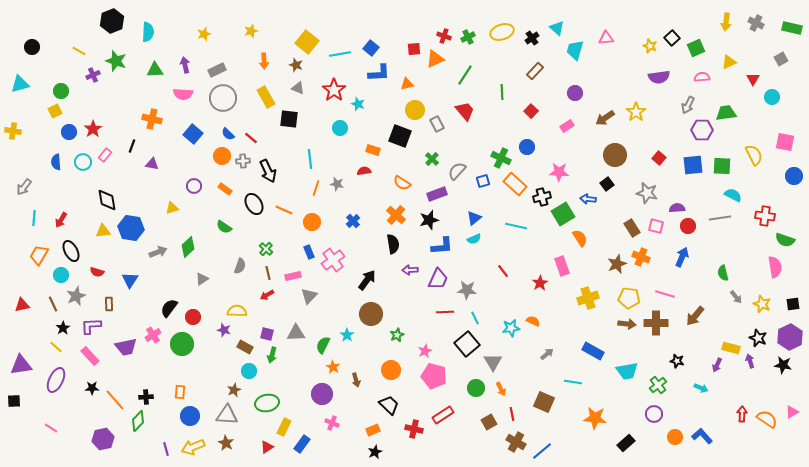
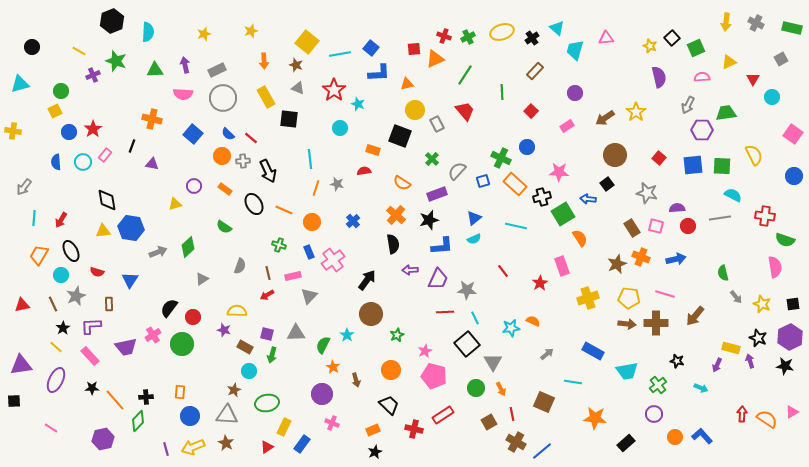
purple semicircle at (659, 77): rotated 95 degrees counterclockwise
pink square at (785, 142): moved 8 px right, 8 px up; rotated 24 degrees clockwise
yellow triangle at (172, 208): moved 3 px right, 4 px up
green cross at (266, 249): moved 13 px right, 4 px up; rotated 24 degrees counterclockwise
blue arrow at (682, 257): moved 6 px left, 2 px down; rotated 54 degrees clockwise
black star at (783, 365): moved 2 px right, 1 px down
